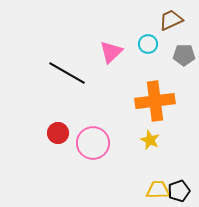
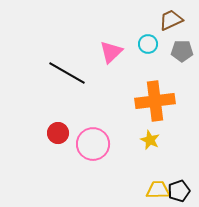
gray pentagon: moved 2 px left, 4 px up
pink circle: moved 1 px down
